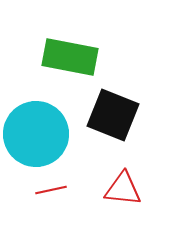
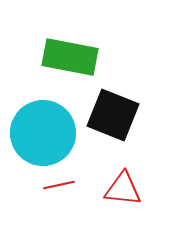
cyan circle: moved 7 px right, 1 px up
red line: moved 8 px right, 5 px up
